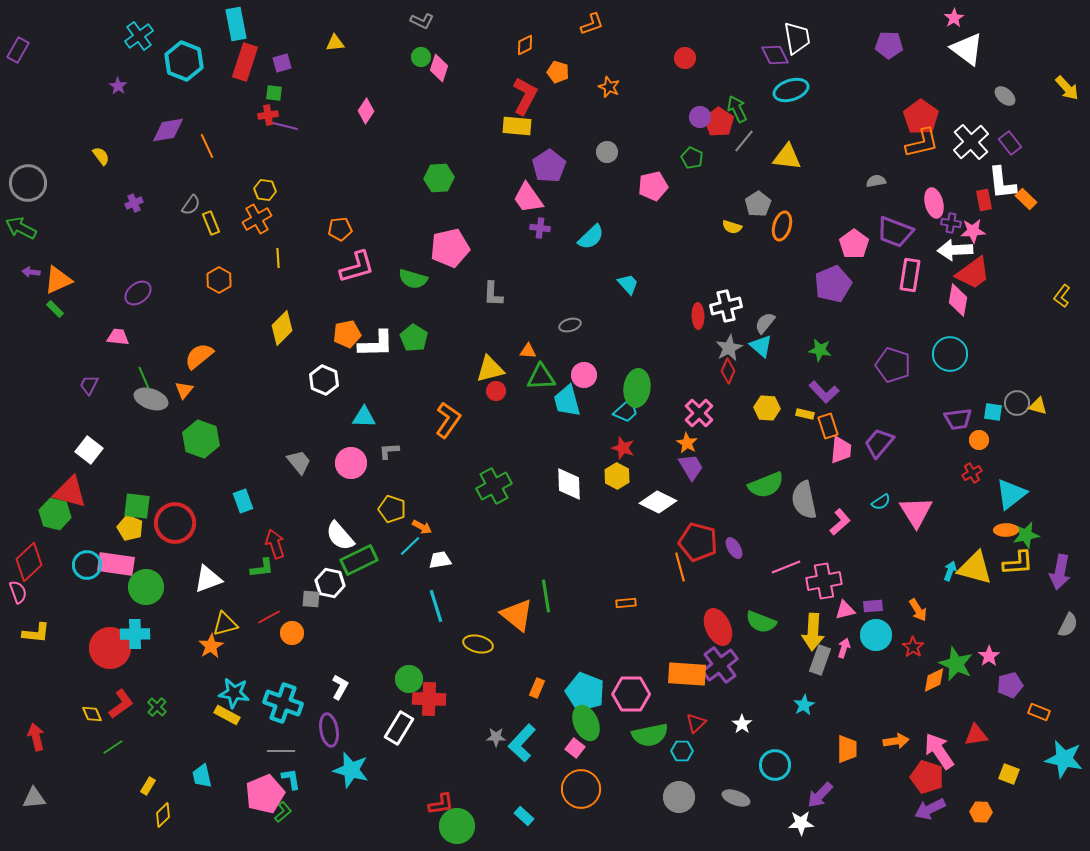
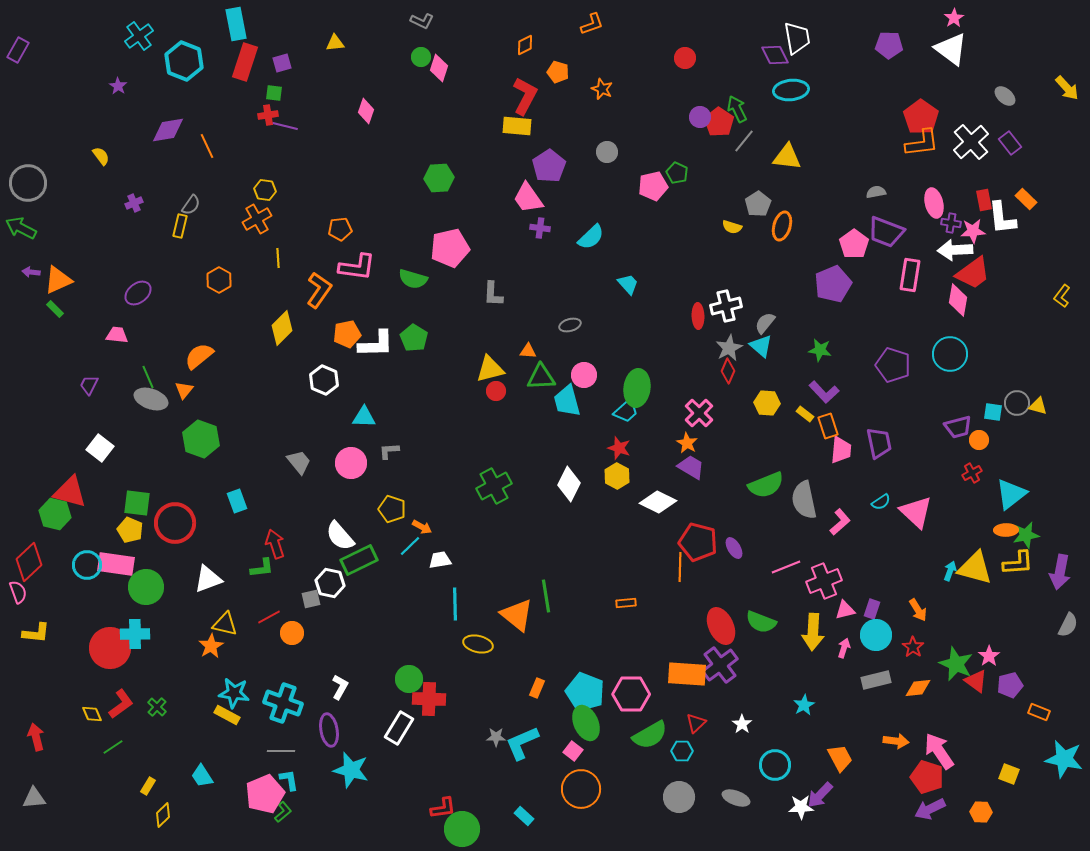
white triangle at (967, 49): moved 16 px left
orange star at (609, 87): moved 7 px left, 2 px down
cyan ellipse at (791, 90): rotated 12 degrees clockwise
pink diamond at (366, 111): rotated 15 degrees counterclockwise
orange L-shape at (922, 143): rotated 6 degrees clockwise
green pentagon at (692, 158): moved 15 px left, 15 px down
gray semicircle at (876, 181): moved 11 px down
white L-shape at (1002, 183): moved 35 px down
yellow rectangle at (211, 223): moved 31 px left, 3 px down; rotated 35 degrees clockwise
purple trapezoid at (895, 232): moved 9 px left
pink L-shape at (357, 267): rotated 24 degrees clockwise
pink trapezoid at (118, 337): moved 1 px left, 2 px up
green line at (144, 378): moved 4 px right, 1 px up
yellow hexagon at (767, 408): moved 5 px up
yellow rectangle at (805, 414): rotated 24 degrees clockwise
purple trapezoid at (958, 419): moved 8 px down; rotated 8 degrees counterclockwise
orange L-shape at (448, 420): moved 129 px left, 130 px up
purple trapezoid at (879, 443): rotated 128 degrees clockwise
red star at (623, 448): moved 4 px left
white square at (89, 450): moved 11 px right, 2 px up
purple trapezoid at (691, 467): rotated 28 degrees counterclockwise
white diamond at (569, 484): rotated 28 degrees clockwise
cyan rectangle at (243, 501): moved 6 px left
green square at (137, 506): moved 3 px up
pink triangle at (916, 512): rotated 15 degrees counterclockwise
yellow pentagon at (130, 528): moved 2 px down
orange line at (680, 567): rotated 16 degrees clockwise
pink cross at (824, 581): rotated 12 degrees counterclockwise
gray square at (311, 599): rotated 18 degrees counterclockwise
cyan line at (436, 606): moved 19 px right, 2 px up; rotated 16 degrees clockwise
purple rectangle at (873, 606): moved 1 px left, 3 px down; rotated 66 degrees counterclockwise
yellow triangle at (225, 624): rotated 28 degrees clockwise
red ellipse at (718, 627): moved 3 px right, 1 px up
gray rectangle at (820, 660): moved 56 px right, 20 px down; rotated 56 degrees clockwise
orange diamond at (934, 680): moved 16 px left, 8 px down; rotated 20 degrees clockwise
green semicircle at (650, 735): rotated 18 degrees counterclockwise
red triangle at (976, 735): moved 54 px up; rotated 45 degrees clockwise
orange arrow at (896, 741): rotated 15 degrees clockwise
cyan L-shape at (522, 743): rotated 24 degrees clockwise
pink square at (575, 748): moved 2 px left, 3 px down
orange trapezoid at (847, 749): moved 7 px left, 9 px down; rotated 28 degrees counterclockwise
cyan trapezoid at (202, 776): rotated 20 degrees counterclockwise
cyan L-shape at (291, 779): moved 2 px left, 1 px down
red L-shape at (441, 804): moved 2 px right, 4 px down
white star at (801, 823): moved 16 px up
green circle at (457, 826): moved 5 px right, 3 px down
